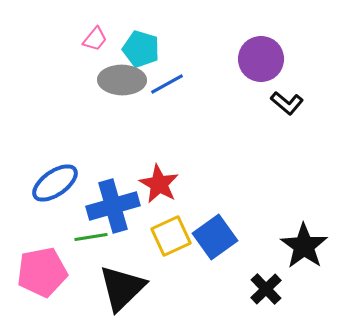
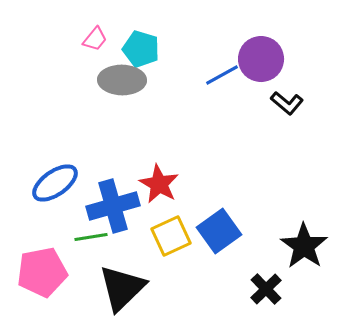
blue line: moved 55 px right, 9 px up
blue square: moved 4 px right, 6 px up
